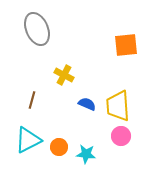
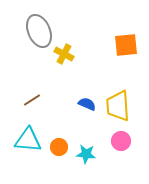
gray ellipse: moved 2 px right, 2 px down
yellow cross: moved 21 px up
brown line: rotated 42 degrees clockwise
pink circle: moved 5 px down
cyan triangle: rotated 32 degrees clockwise
